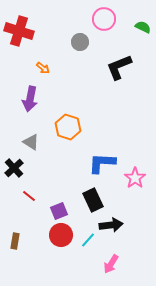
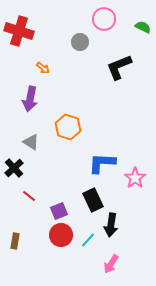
black arrow: rotated 105 degrees clockwise
